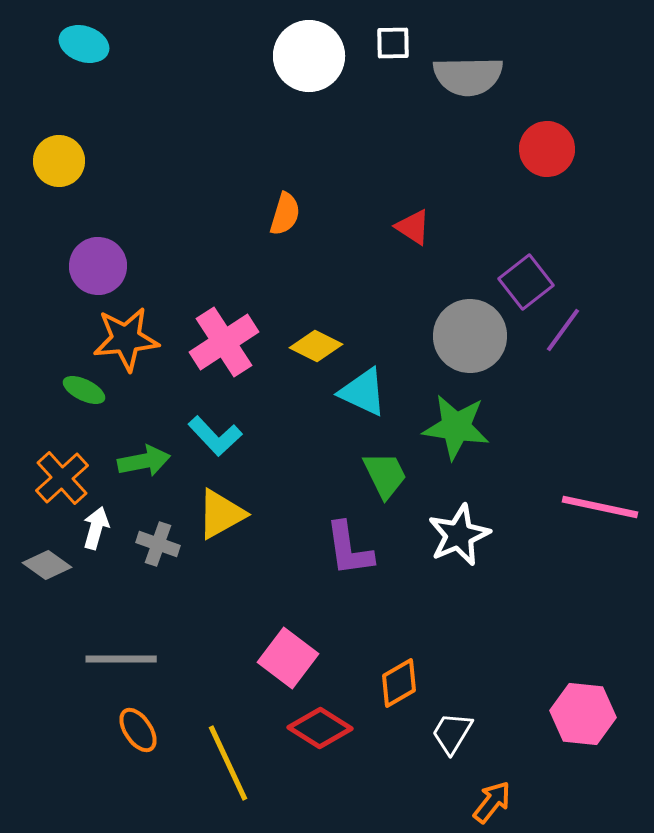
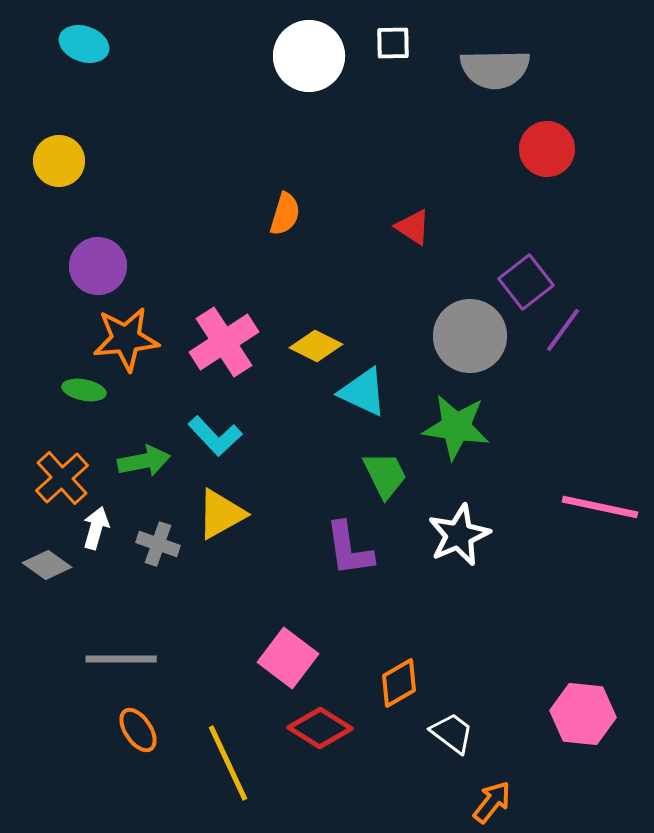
gray semicircle: moved 27 px right, 7 px up
green ellipse: rotated 15 degrees counterclockwise
white trapezoid: rotated 96 degrees clockwise
